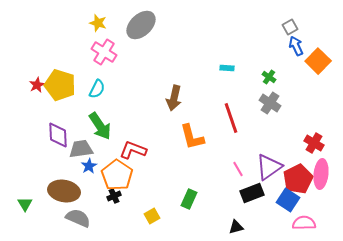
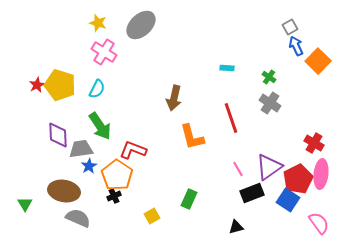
pink semicircle: moved 15 px right; rotated 55 degrees clockwise
